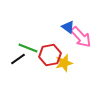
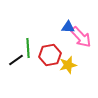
blue triangle: rotated 32 degrees counterclockwise
green line: rotated 66 degrees clockwise
black line: moved 2 px left, 1 px down
yellow star: moved 4 px right, 2 px down
